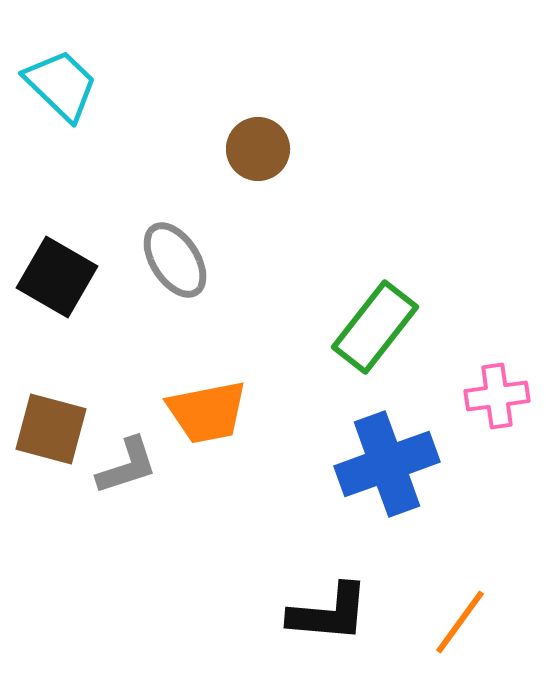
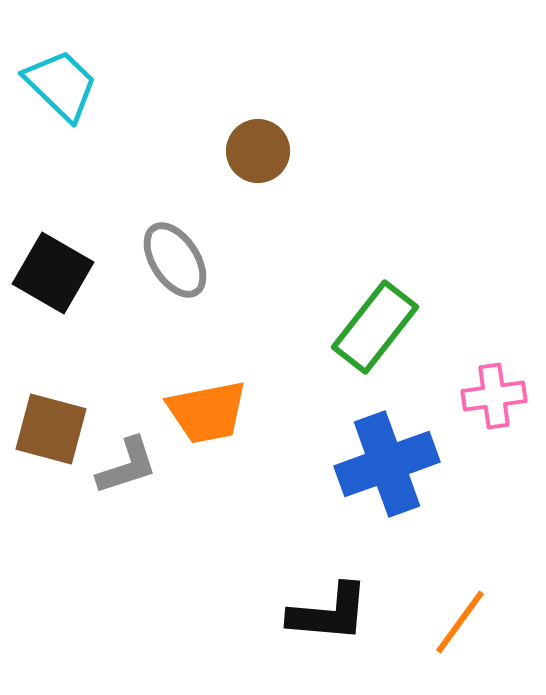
brown circle: moved 2 px down
black square: moved 4 px left, 4 px up
pink cross: moved 3 px left
